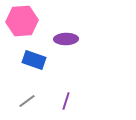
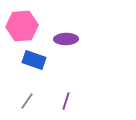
pink hexagon: moved 5 px down
gray line: rotated 18 degrees counterclockwise
